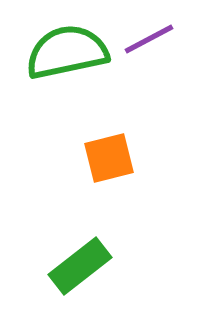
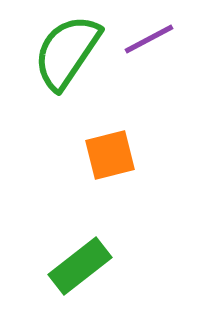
green semicircle: rotated 44 degrees counterclockwise
orange square: moved 1 px right, 3 px up
